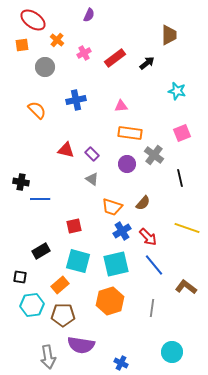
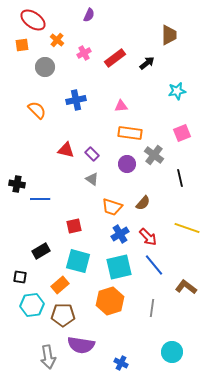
cyan star at (177, 91): rotated 24 degrees counterclockwise
black cross at (21, 182): moved 4 px left, 2 px down
blue cross at (122, 231): moved 2 px left, 3 px down
cyan square at (116, 264): moved 3 px right, 3 px down
